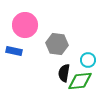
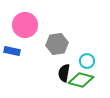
gray hexagon: rotated 15 degrees counterclockwise
blue rectangle: moved 2 px left
cyan circle: moved 1 px left, 1 px down
green diamond: moved 1 px right, 1 px up; rotated 20 degrees clockwise
